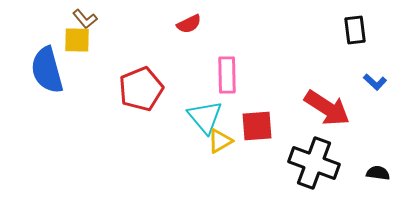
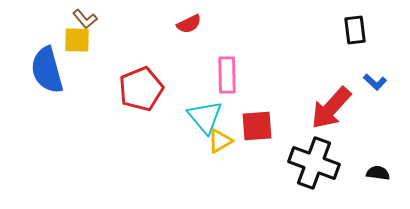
red arrow: moved 4 px right; rotated 99 degrees clockwise
